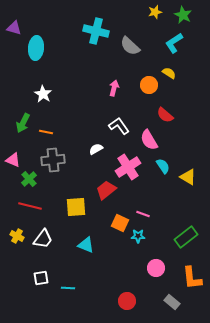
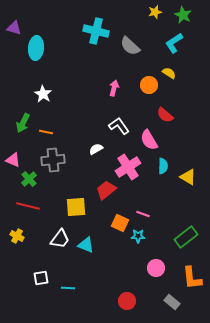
cyan semicircle: rotated 35 degrees clockwise
red line: moved 2 px left
white trapezoid: moved 17 px right
